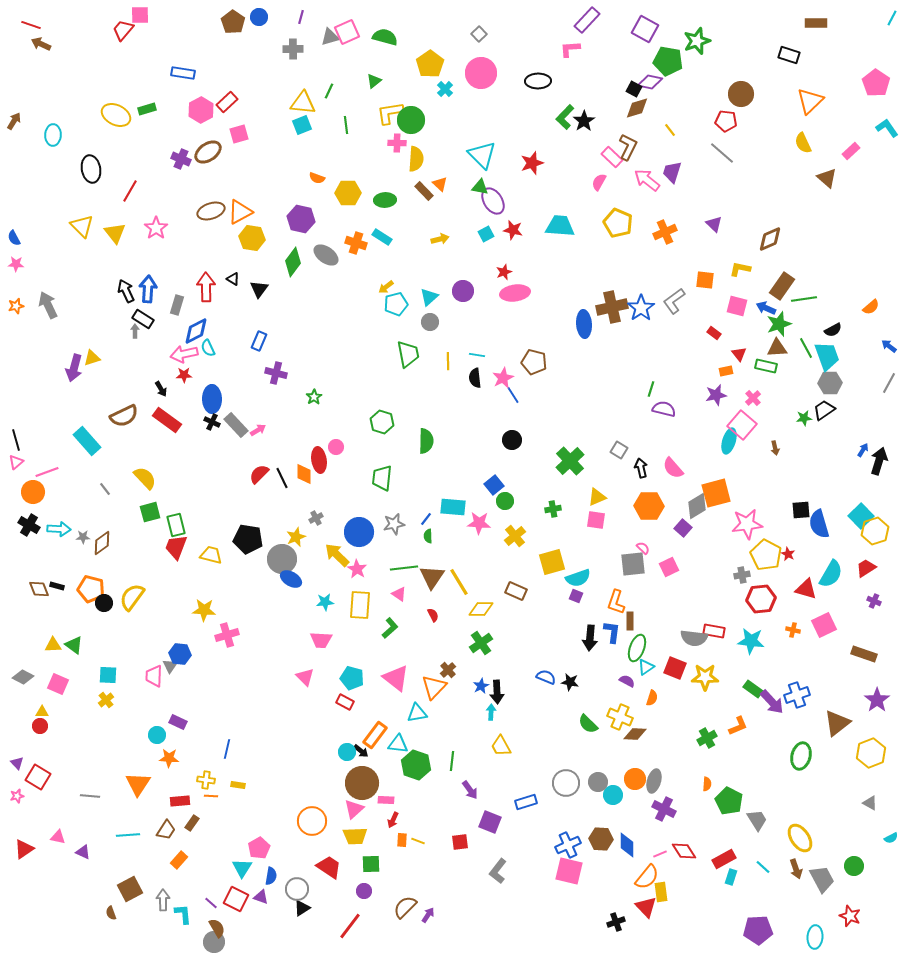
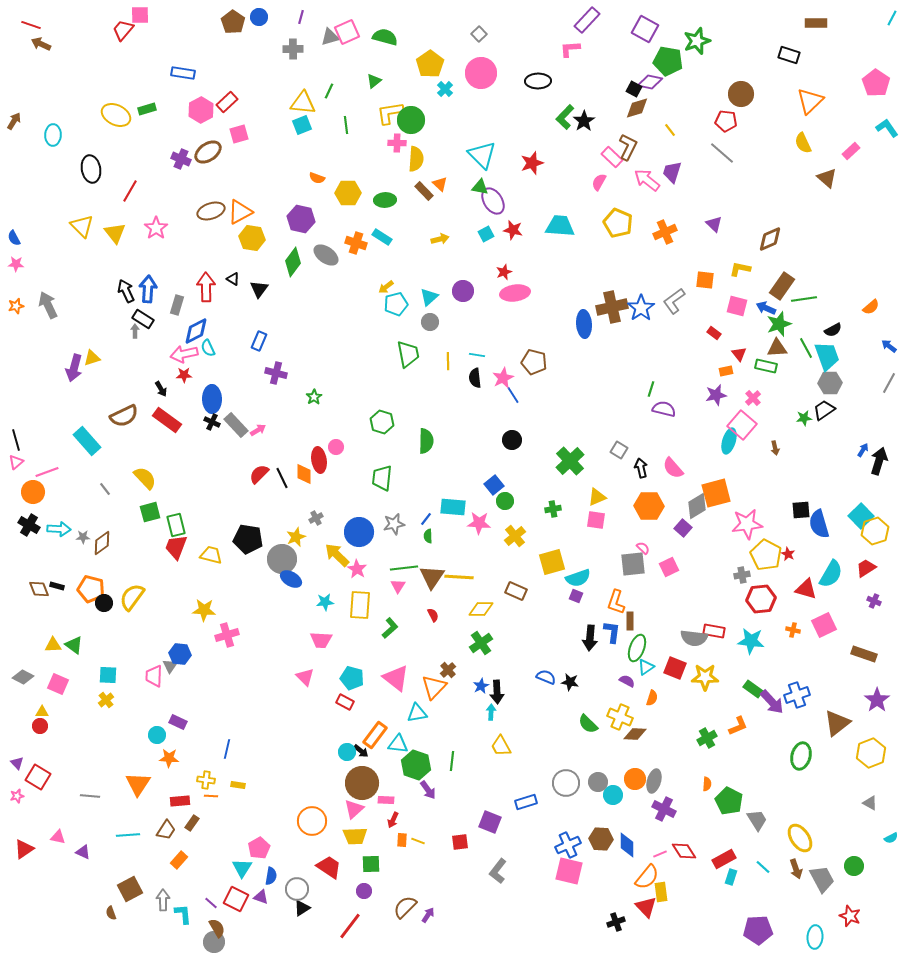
yellow line at (459, 582): moved 5 px up; rotated 56 degrees counterclockwise
pink triangle at (399, 594): moved 1 px left, 8 px up; rotated 28 degrees clockwise
purple arrow at (470, 790): moved 42 px left
